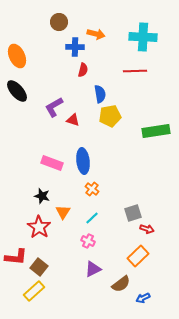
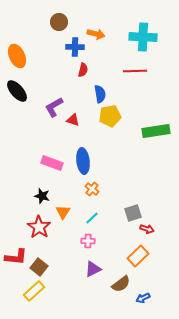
pink cross: rotated 24 degrees counterclockwise
